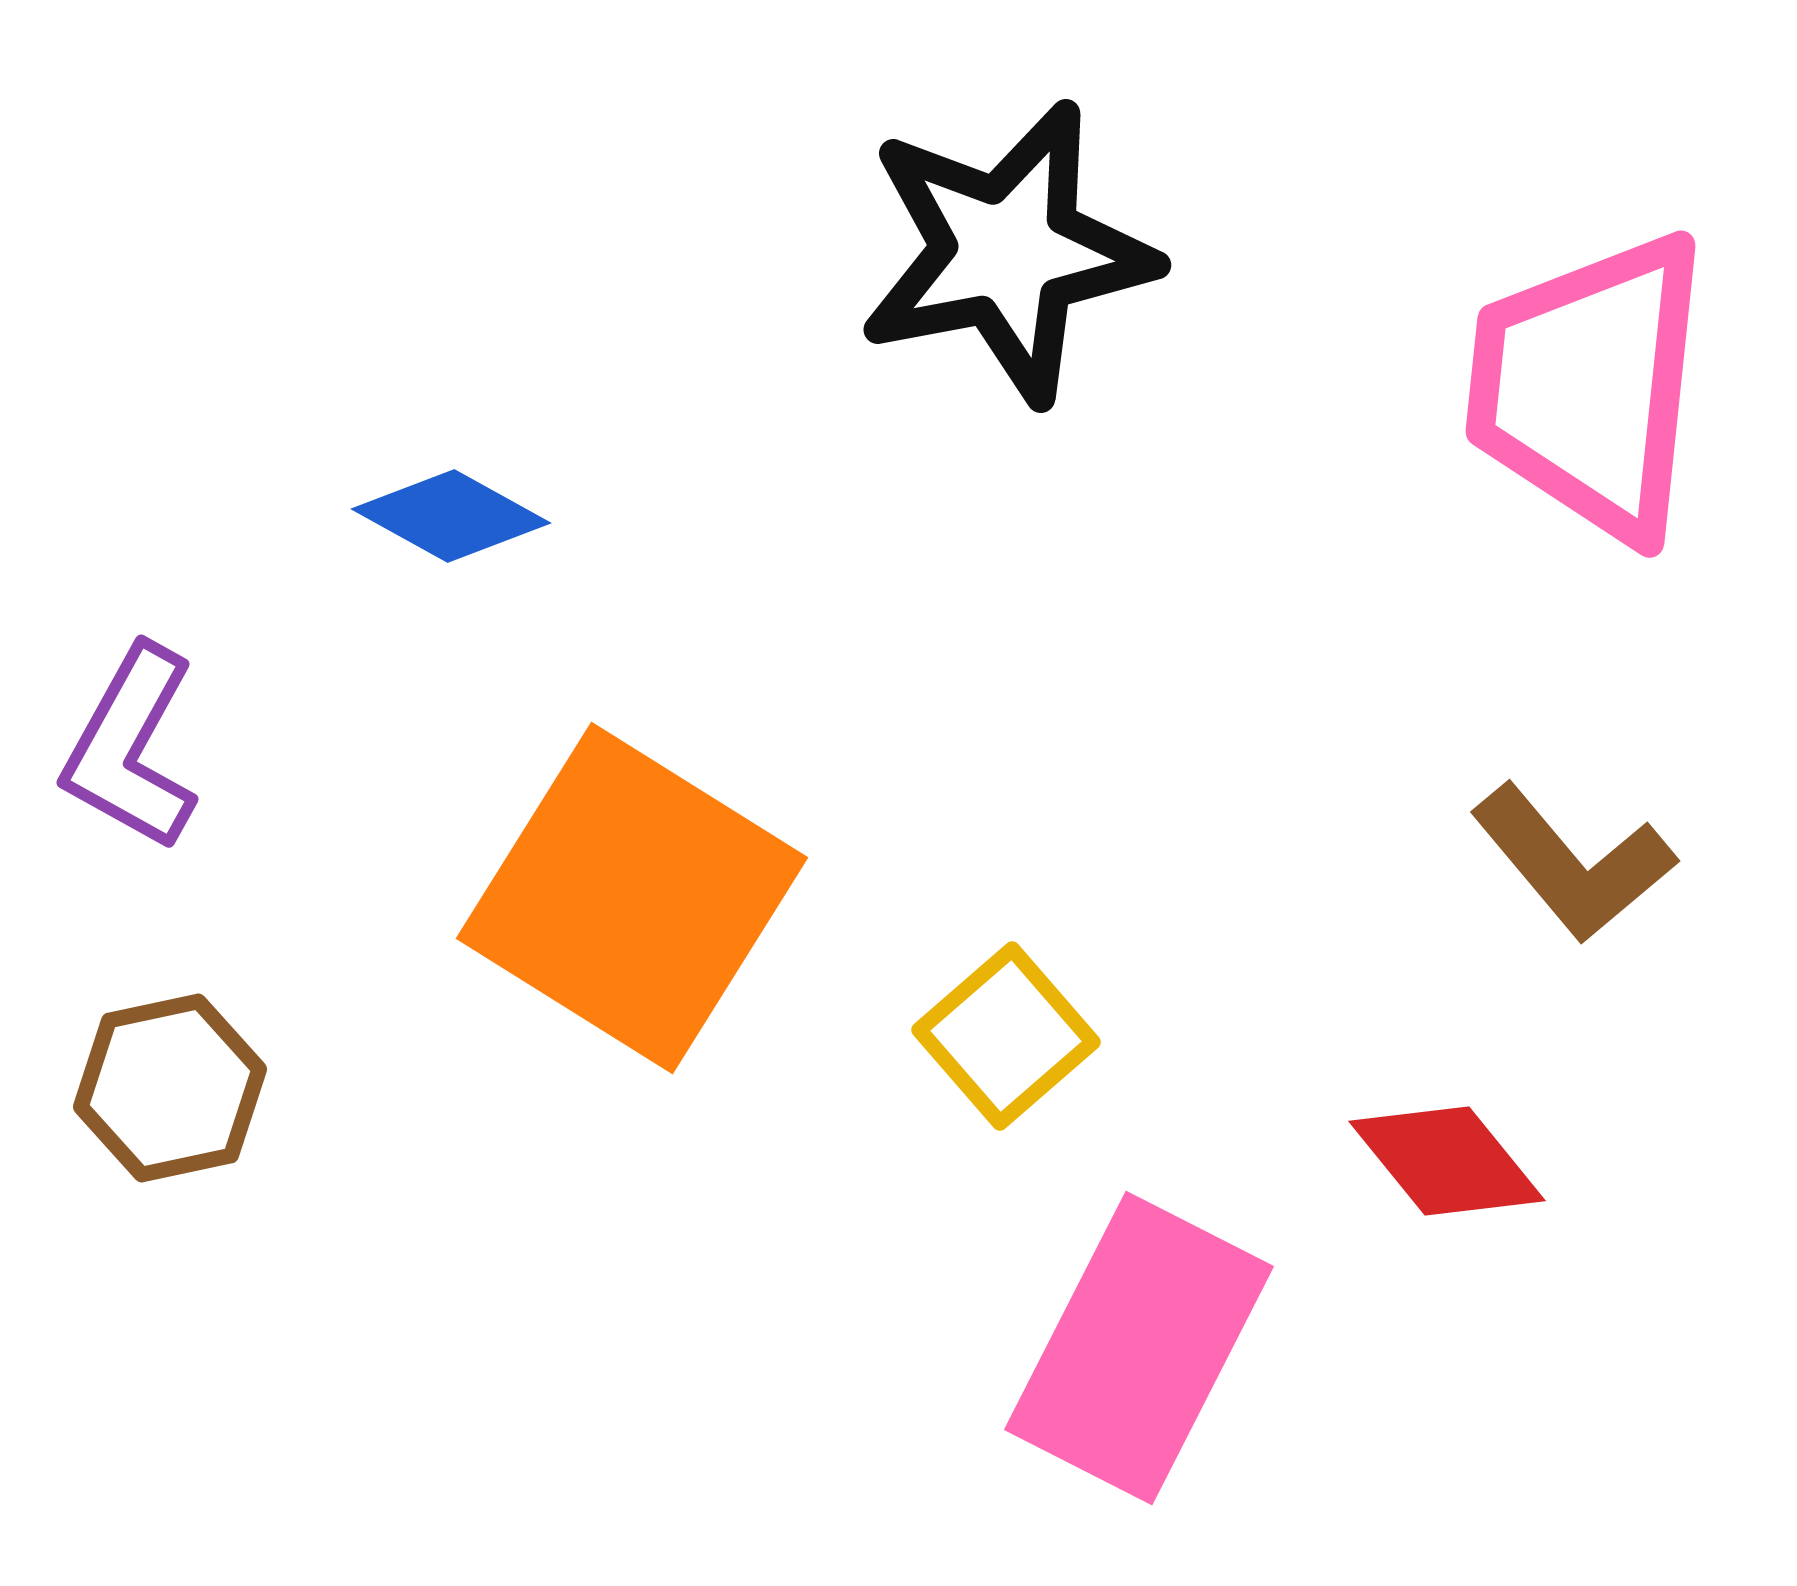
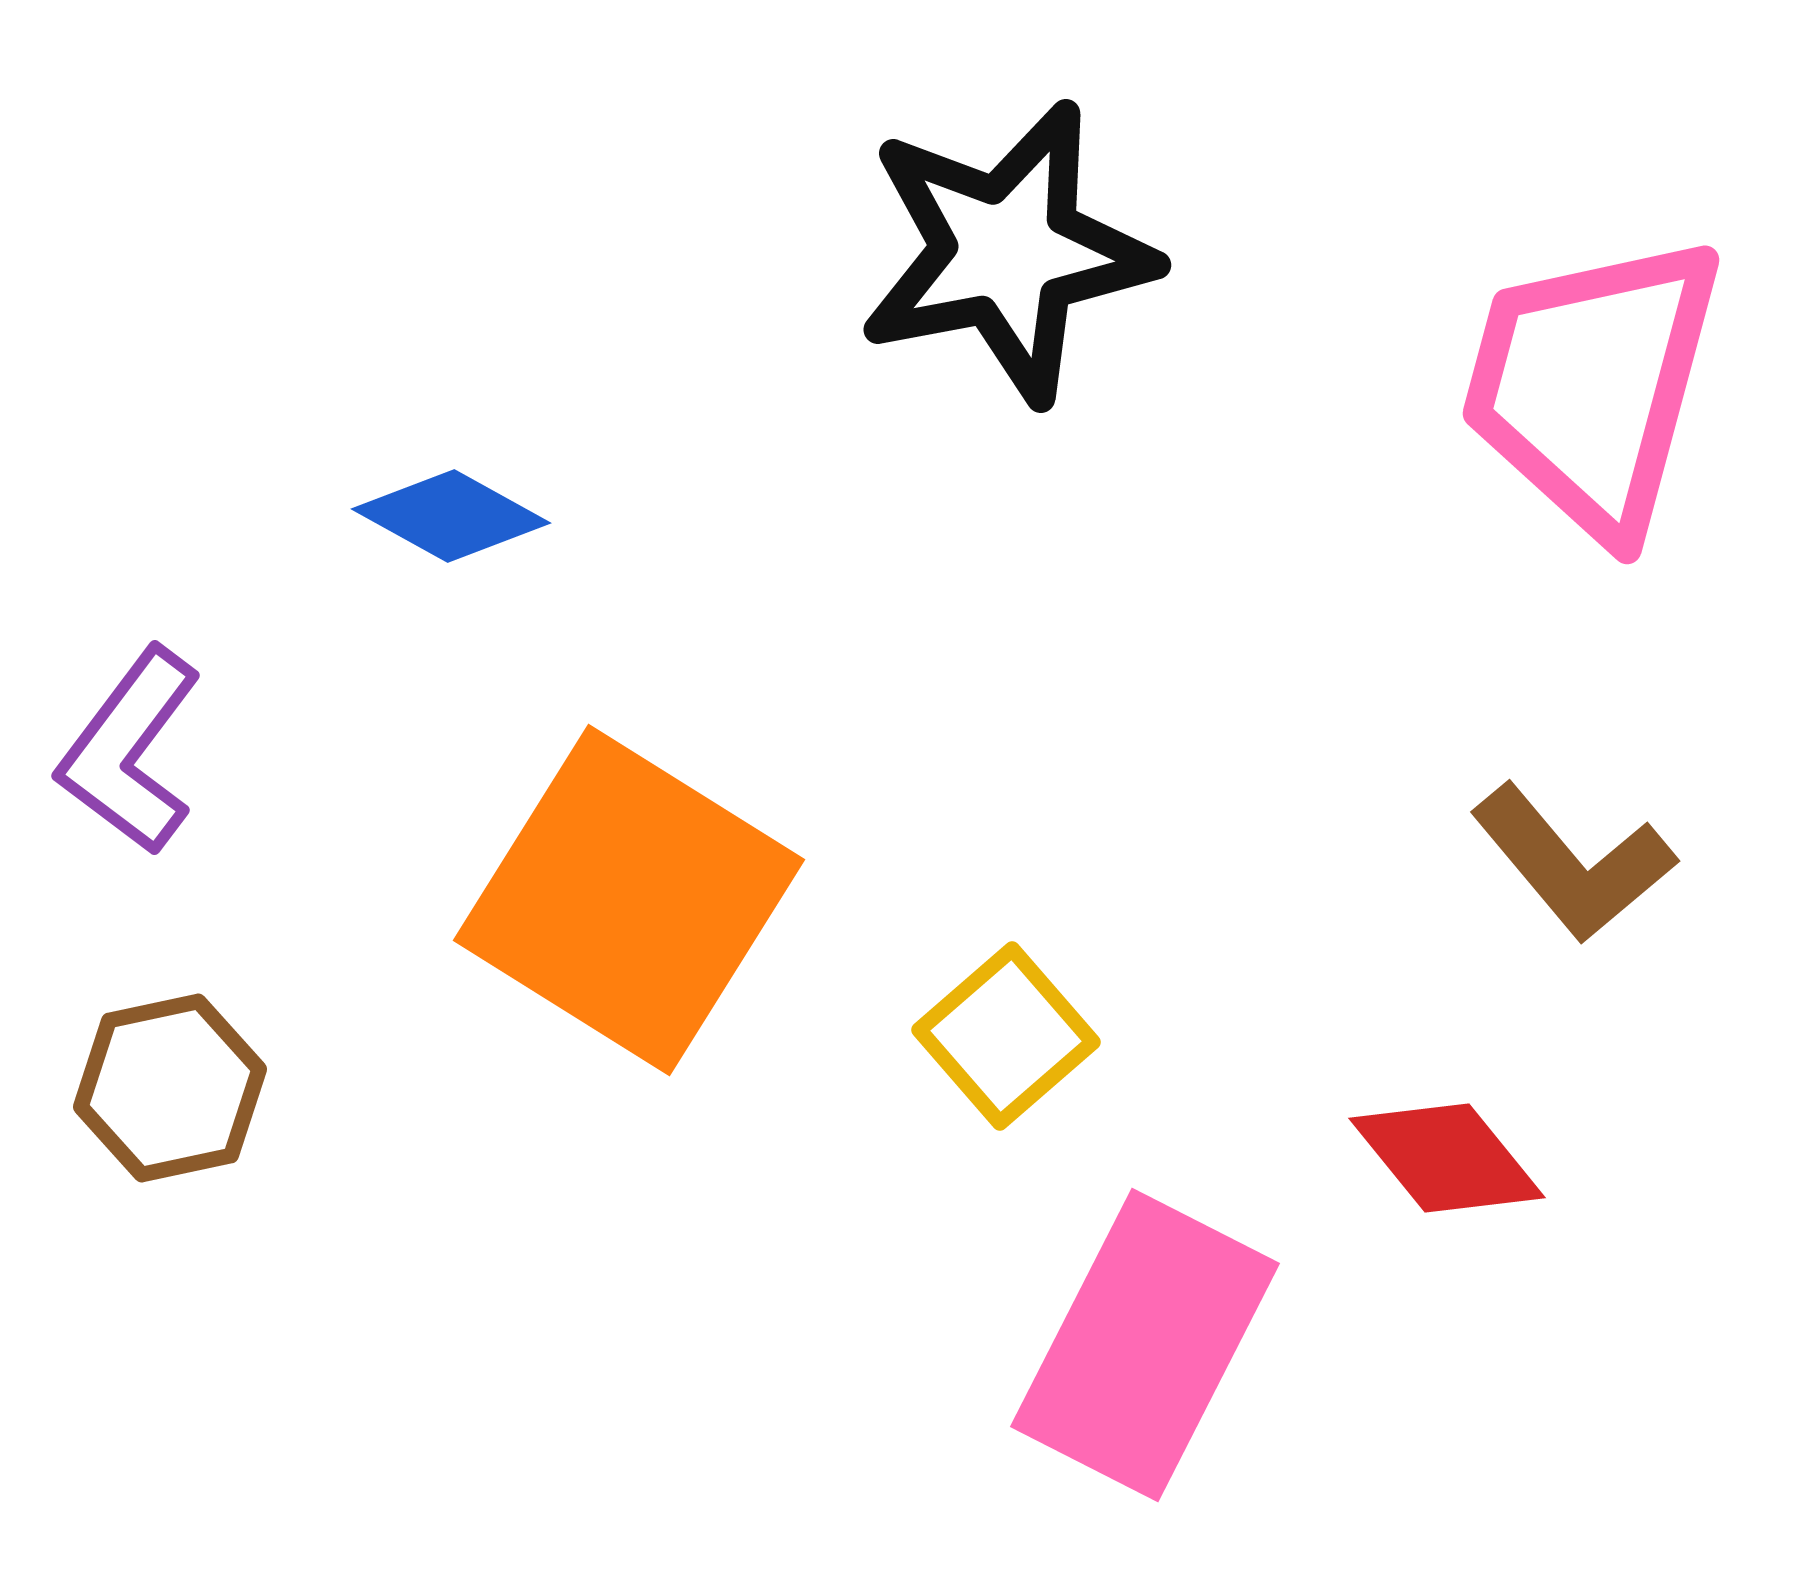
pink trapezoid: moved 3 px right, 1 px up; rotated 9 degrees clockwise
purple L-shape: moved 1 px left, 3 px down; rotated 8 degrees clockwise
orange square: moved 3 px left, 2 px down
red diamond: moved 3 px up
pink rectangle: moved 6 px right, 3 px up
